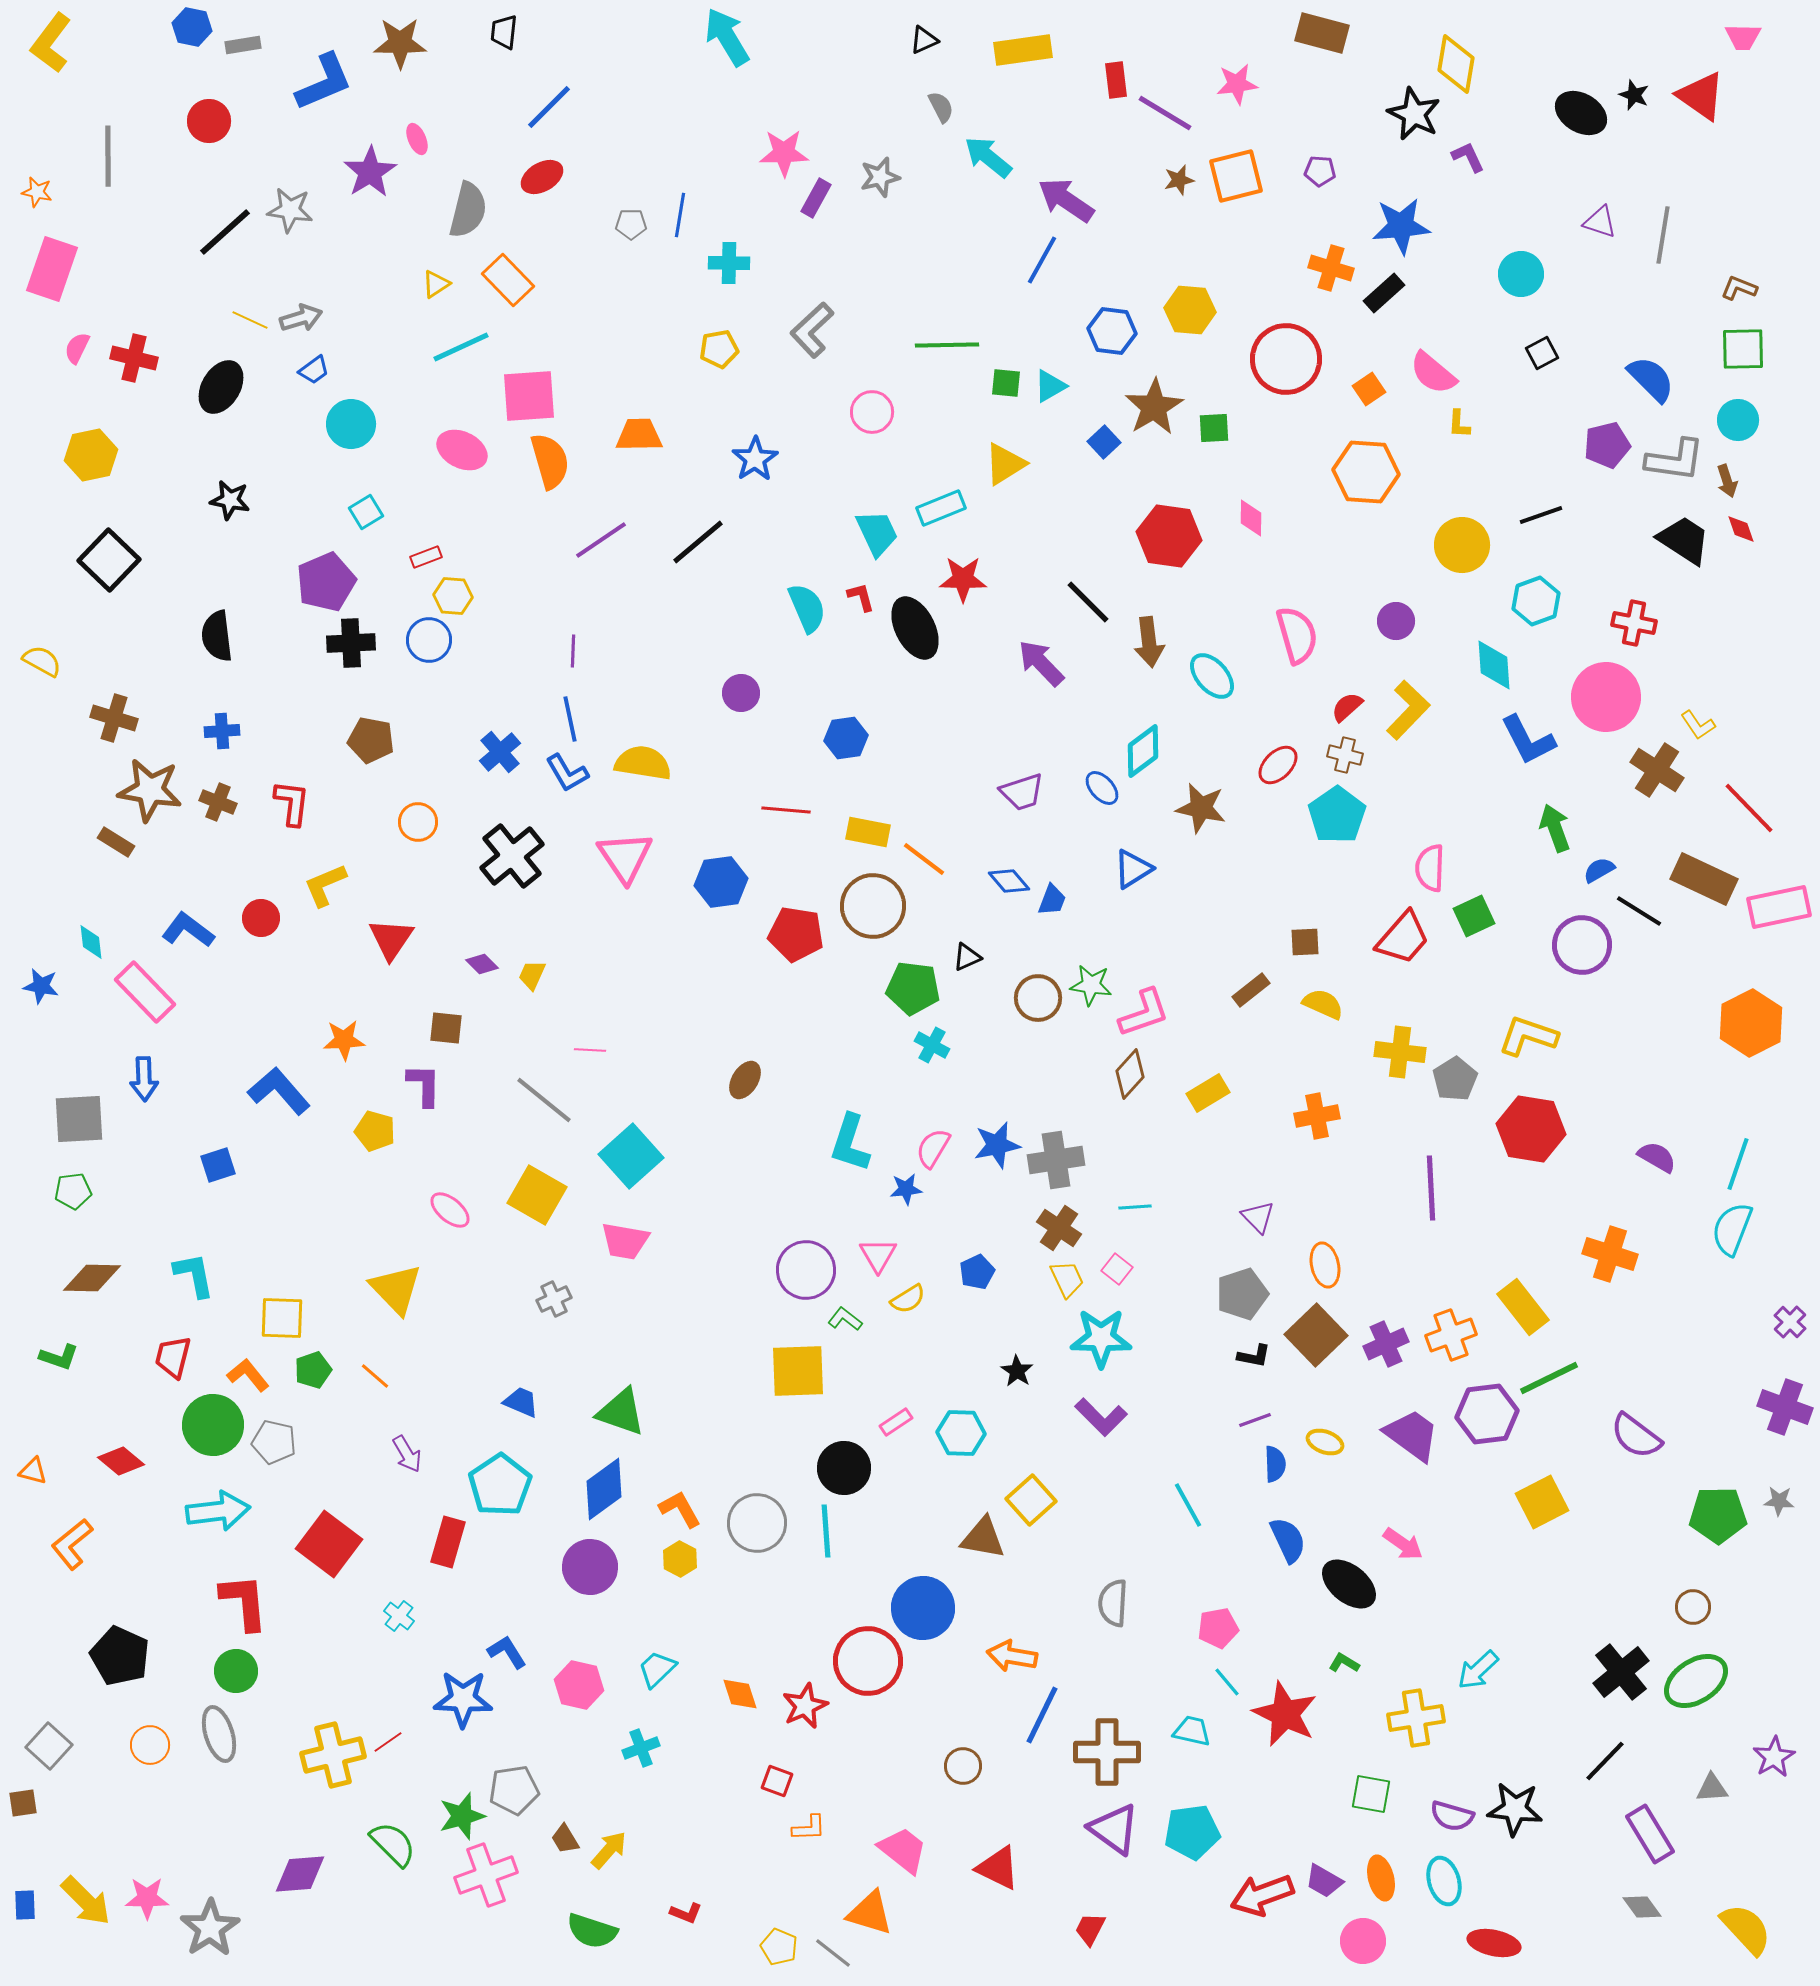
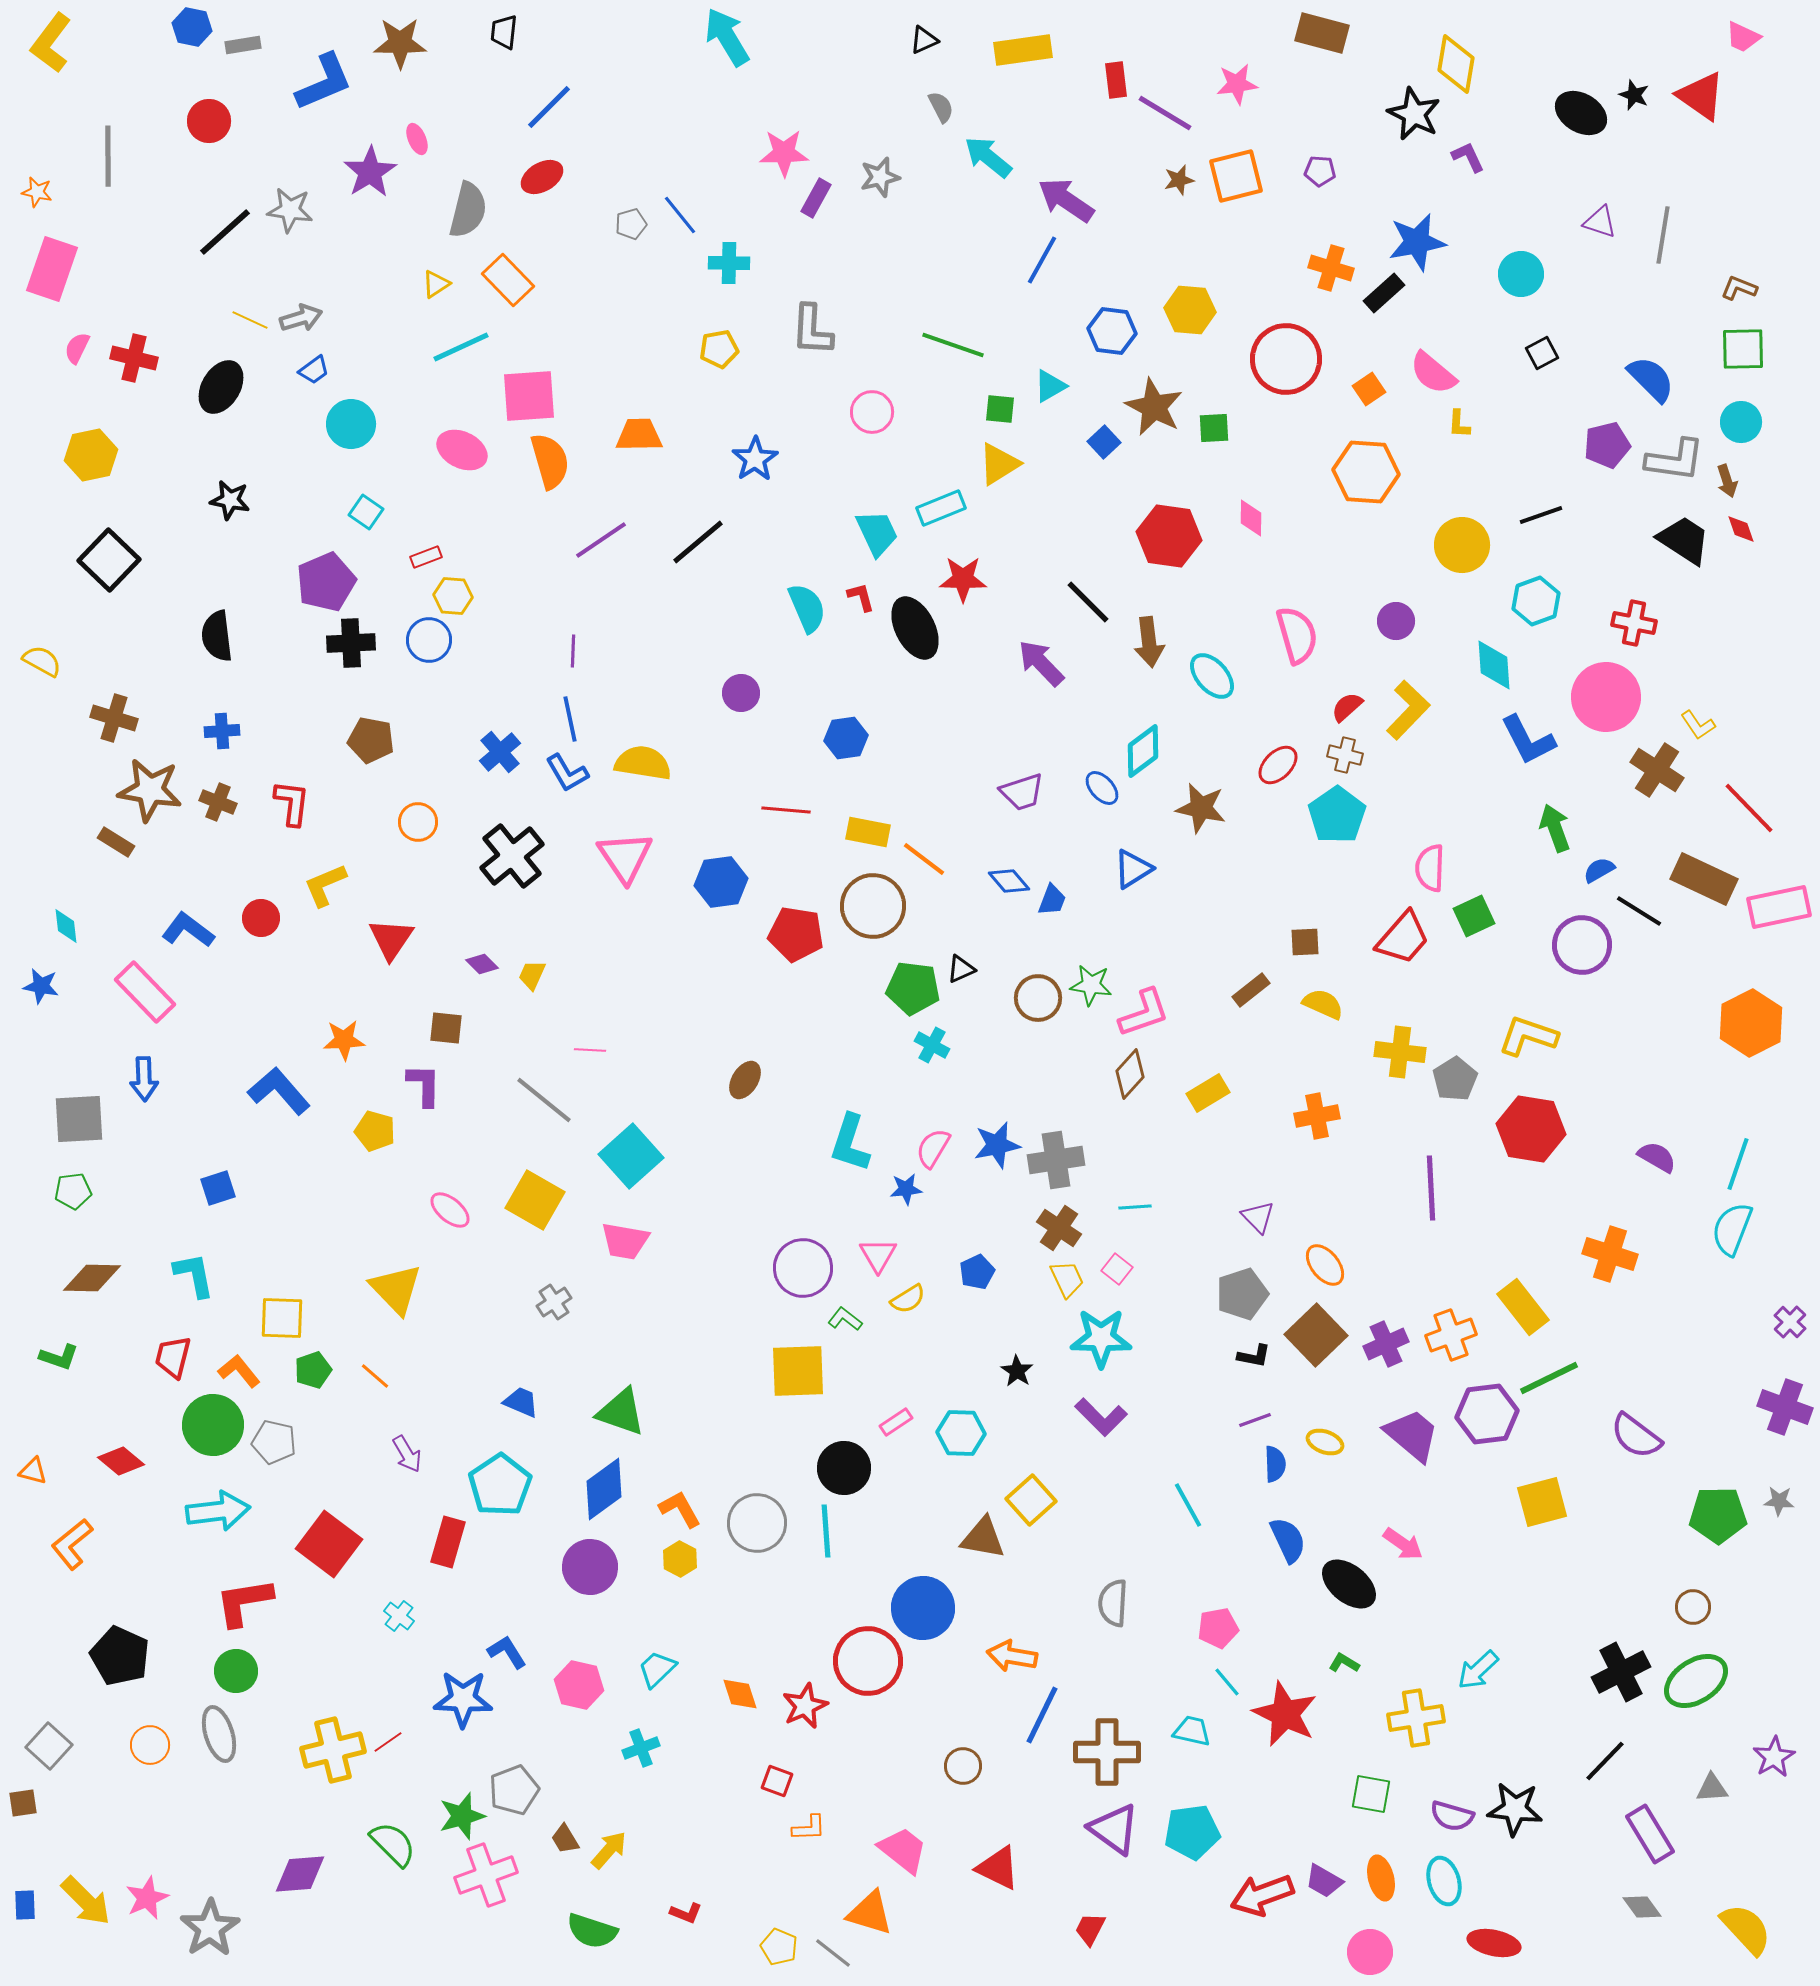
pink trapezoid at (1743, 37): rotated 24 degrees clockwise
blue line at (680, 215): rotated 48 degrees counterclockwise
gray pentagon at (631, 224): rotated 16 degrees counterclockwise
blue star at (1401, 226): moved 16 px right, 16 px down; rotated 6 degrees counterclockwise
gray L-shape at (812, 330): rotated 44 degrees counterclockwise
green line at (947, 345): moved 6 px right; rotated 20 degrees clockwise
green square at (1006, 383): moved 6 px left, 26 px down
brown star at (1154, 407): rotated 14 degrees counterclockwise
cyan circle at (1738, 420): moved 3 px right, 2 px down
yellow triangle at (1005, 464): moved 6 px left
cyan square at (366, 512): rotated 24 degrees counterclockwise
cyan diamond at (91, 942): moved 25 px left, 16 px up
black triangle at (967, 957): moved 6 px left, 12 px down
blue square at (218, 1165): moved 23 px down
yellow square at (537, 1195): moved 2 px left, 5 px down
orange ellipse at (1325, 1265): rotated 27 degrees counterclockwise
purple circle at (806, 1270): moved 3 px left, 2 px up
gray cross at (554, 1299): moved 3 px down; rotated 8 degrees counterclockwise
orange L-shape at (248, 1375): moved 9 px left, 4 px up
purple trapezoid at (1412, 1435): rotated 4 degrees clockwise
yellow square at (1542, 1502): rotated 12 degrees clockwise
red L-shape at (244, 1602): rotated 94 degrees counterclockwise
black cross at (1621, 1672): rotated 12 degrees clockwise
yellow cross at (333, 1755): moved 5 px up
gray pentagon at (514, 1790): rotated 12 degrees counterclockwise
pink star at (147, 1898): rotated 24 degrees counterclockwise
pink circle at (1363, 1941): moved 7 px right, 11 px down
